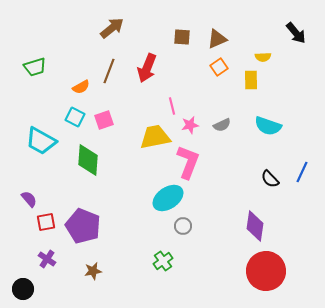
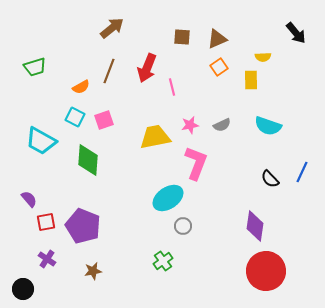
pink line: moved 19 px up
pink L-shape: moved 8 px right, 1 px down
